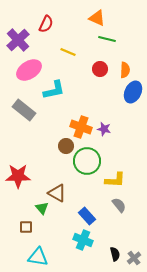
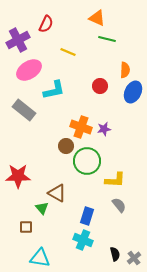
purple cross: rotated 15 degrees clockwise
red circle: moved 17 px down
purple star: rotated 24 degrees counterclockwise
blue rectangle: rotated 60 degrees clockwise
cyan triangle: moved 2 px right, 1 px down
